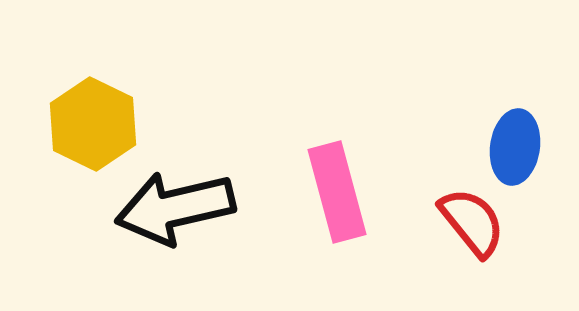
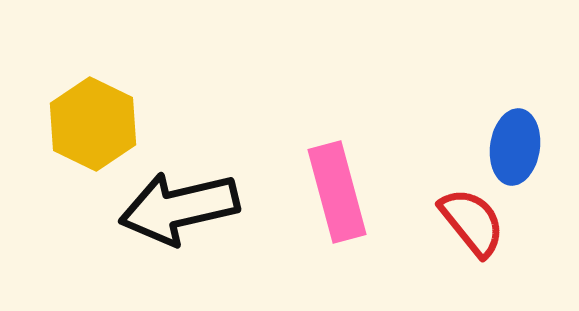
black arrow: moved 4 px right
